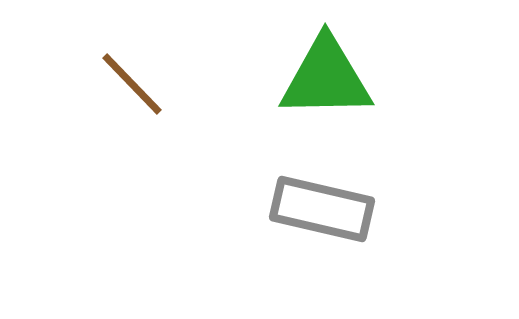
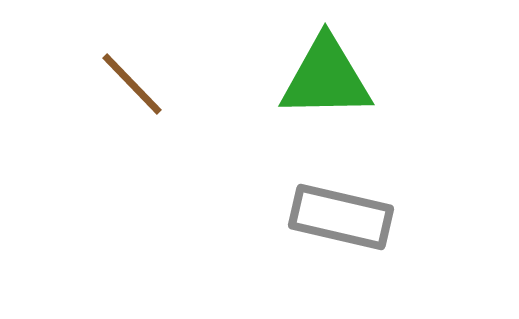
gray rectangle: moved 19 px right, 8 px down
